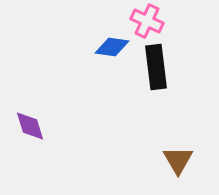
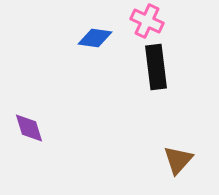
blue diamond: moved 17 px left, 9 px up
purple diamond: moved 1 px left, 2 px down
brown triangle: rotated 12 degrees clockwise
